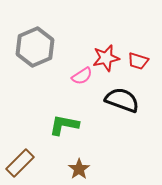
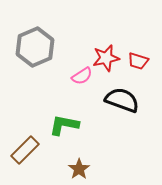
brown rectangle: moved 5 px right, 13 px up
